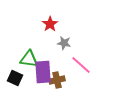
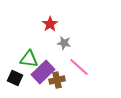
pink line: moved 2 px left, 2 px down
purple rectangle: rotated 50 degrees clockwise
